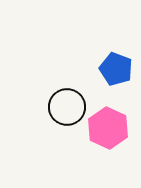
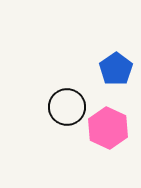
blue pentagon: rotated 16 degrees clockwise
